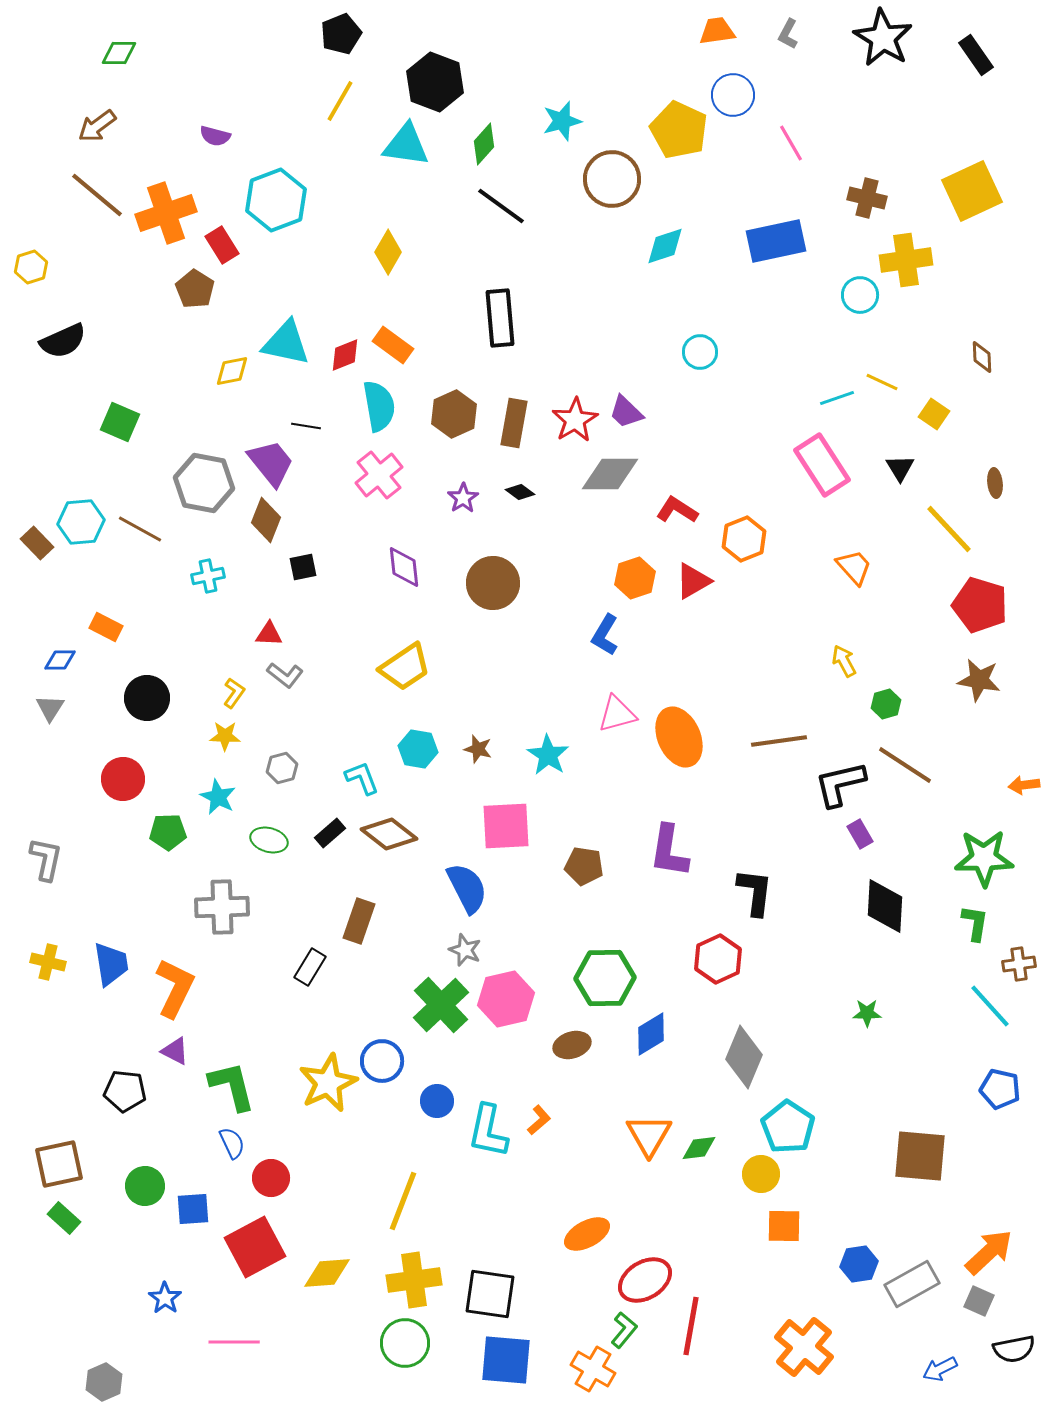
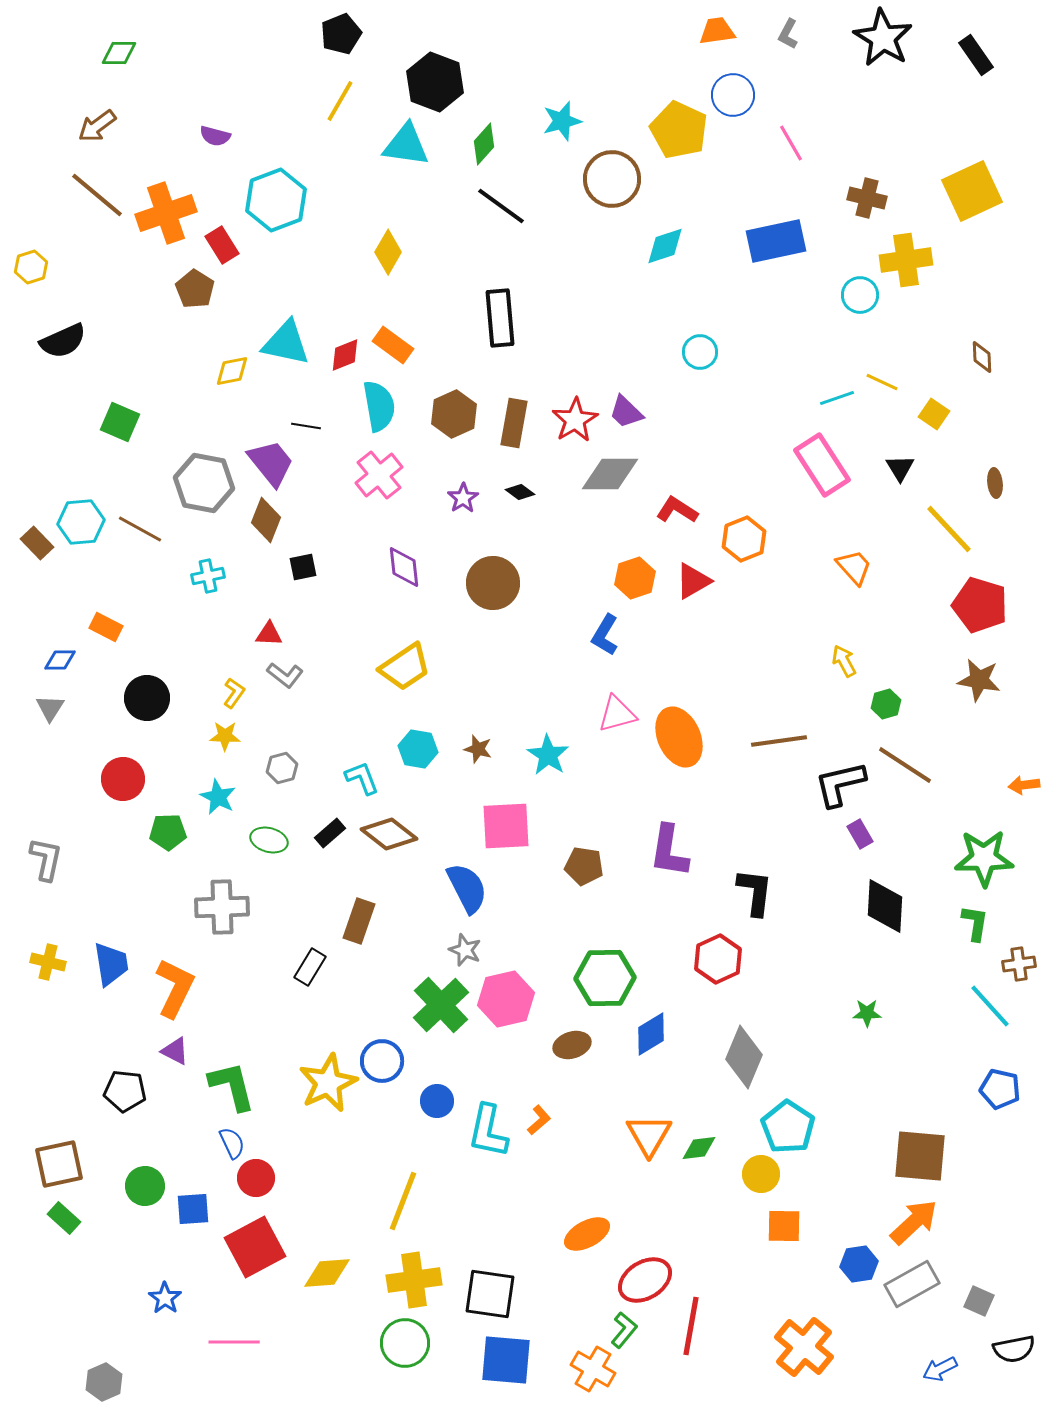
red circle at (271, 1178): moved 15 px left
orange arrow at (989, 1252): moved 75 px left, 30 px up
